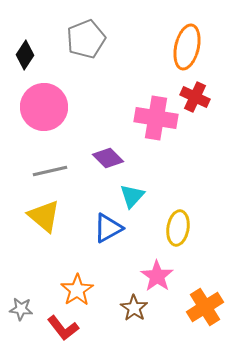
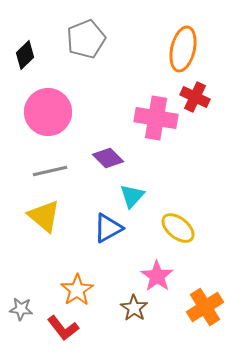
orange ellipse: moved 4 px left, 2 px down
black diamond: rotated 12 degrees clockwise
pink circle: moved 4 px right, 5 px down
yellow ellipse: rotated 60 degrees counterclockwise
